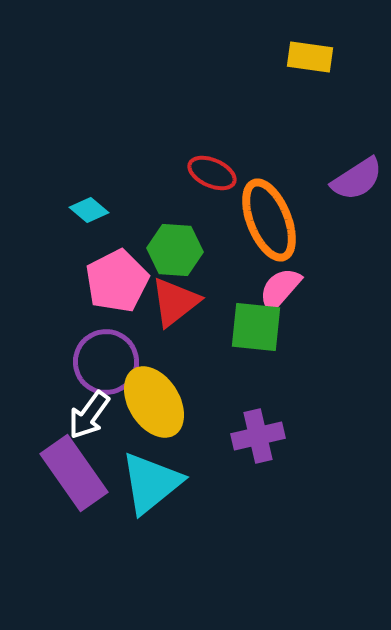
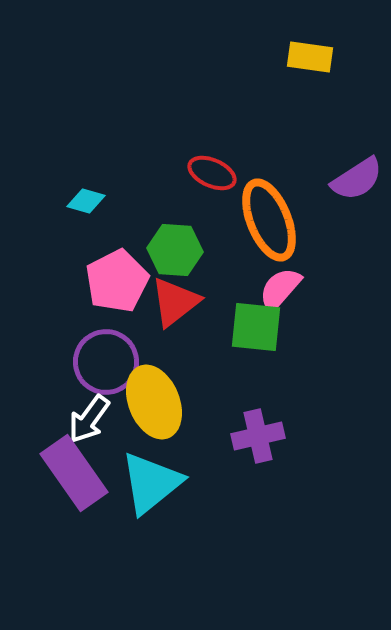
cyan diamond: moved 3 px left, 9 px up; rotated 24 degrees counterclockwise
yellow ellipse: rotated 10 degrees clockwise
white arrow: moved 4 px down
